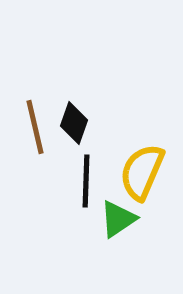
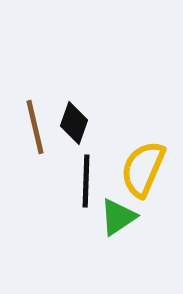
yellow semicircle: moved 1 px right, 3 px up
green triangle: moved 2 px up
